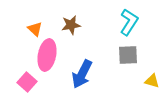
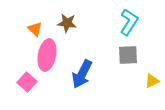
brown star: moved 4 px left, 2 px up; rotated 18 degrees clockwise
yellow triangle: rotated 42 degrees counterclockwise
